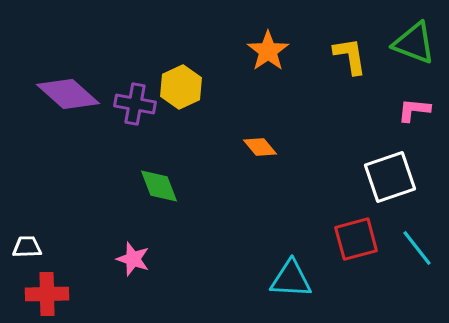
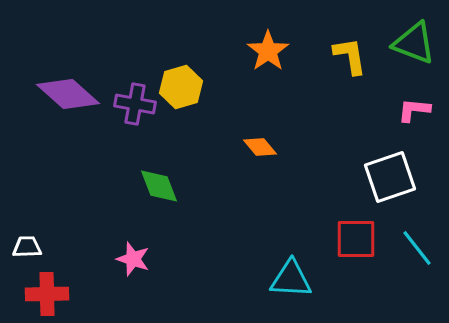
yellow hexagon: rotated 9 degrees clockwise
red square: rotated 15 degrees clockwise
